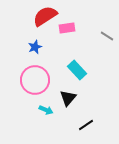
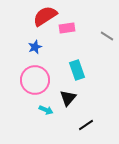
cyan rectangle: rotated 24 degrees clockwise
